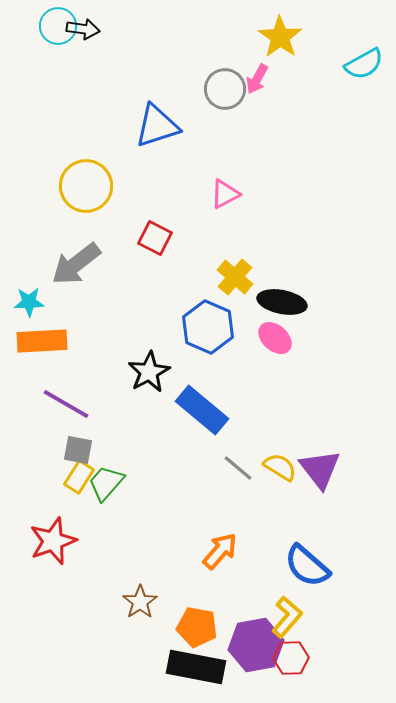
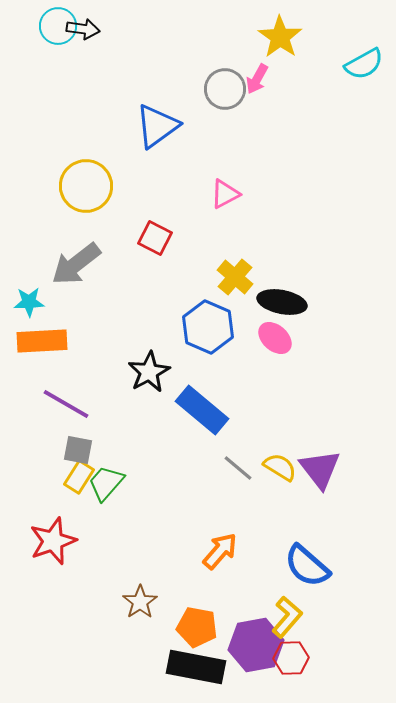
blue triangle: rotated 18 degrees counterclockwise
